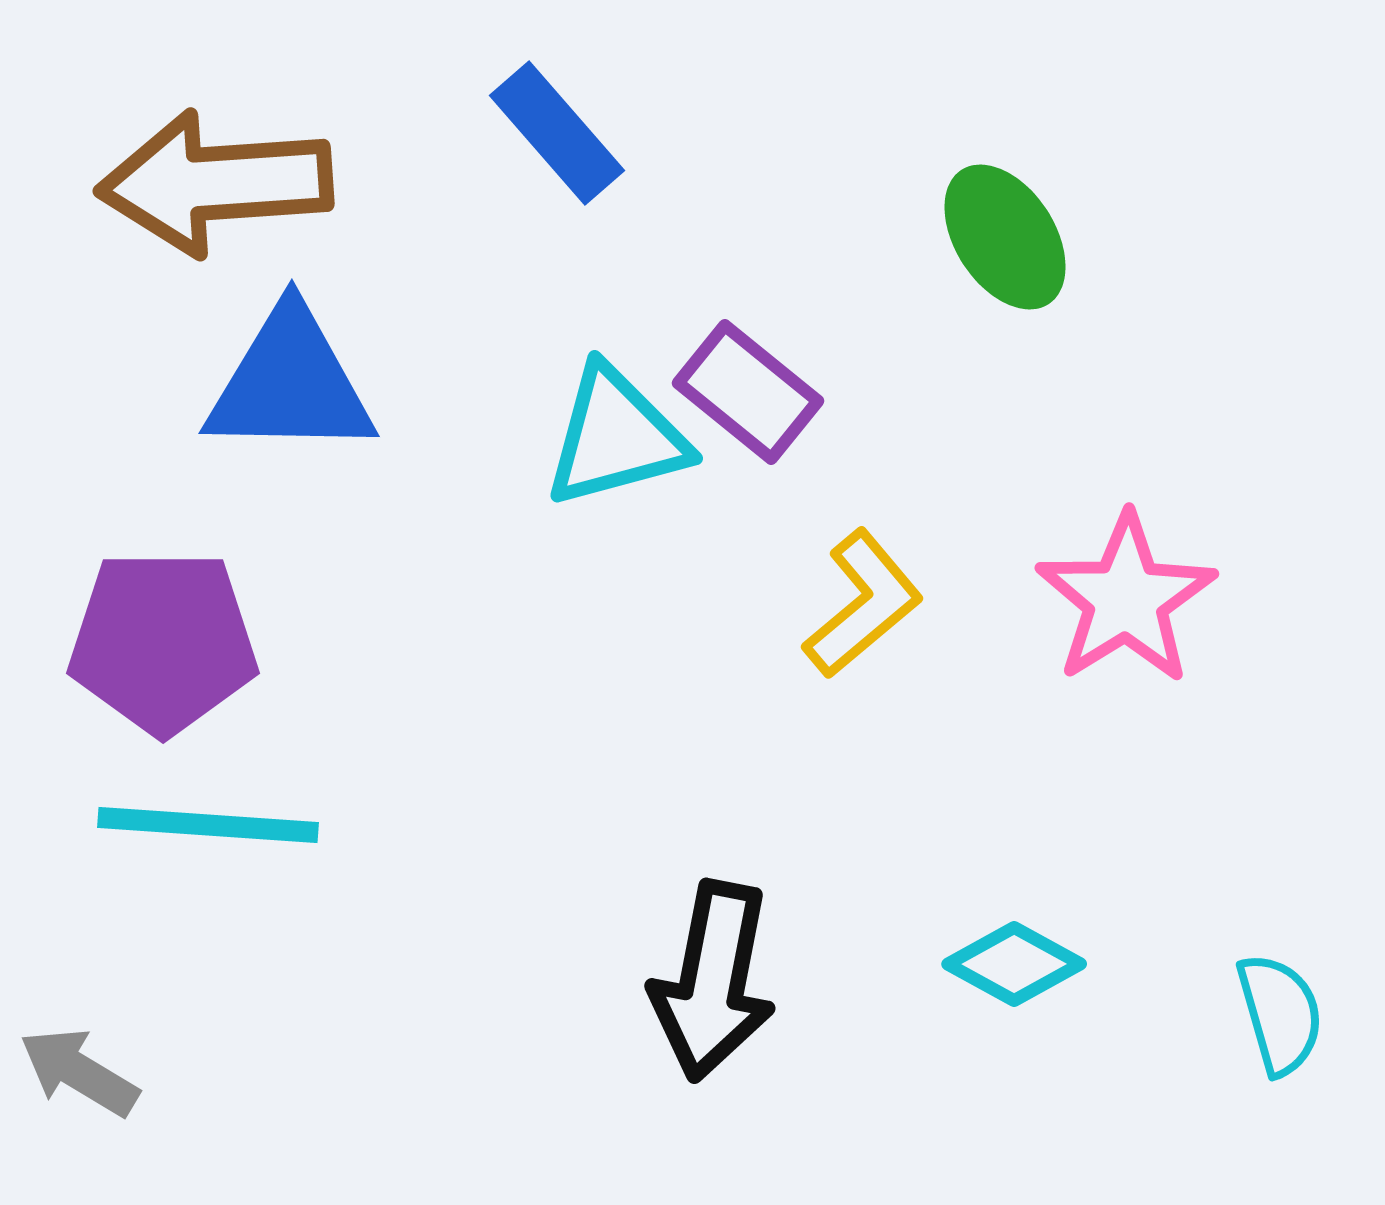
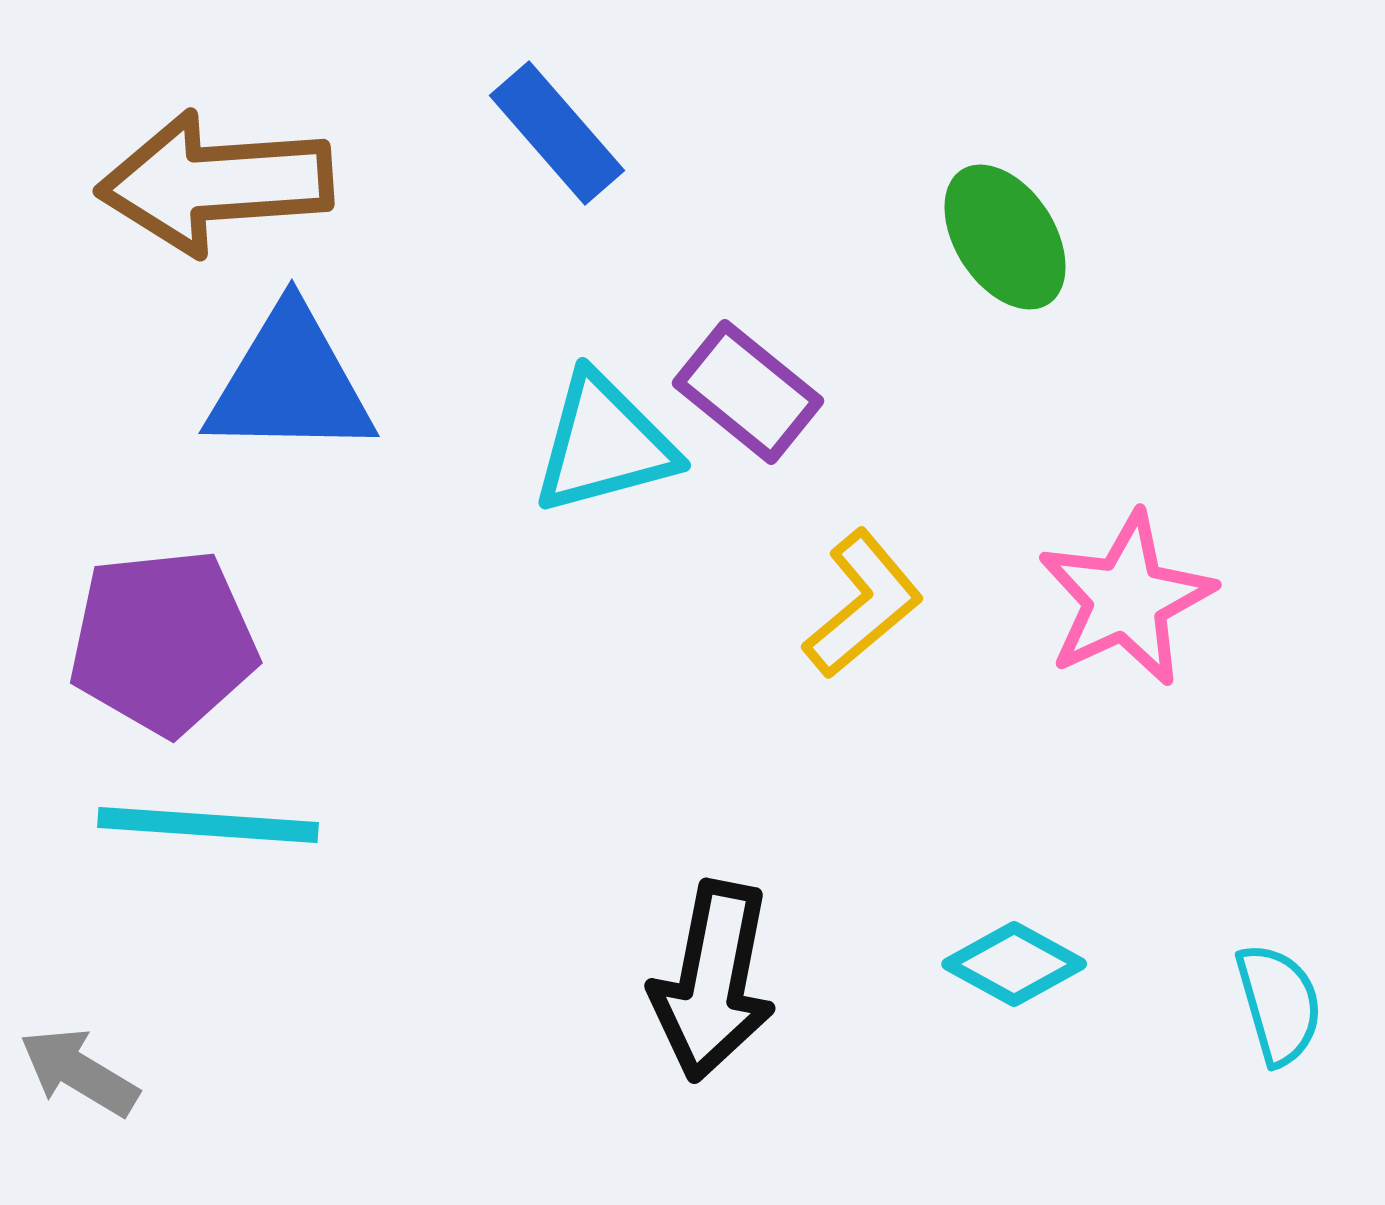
cyan triangle: moved 12 px left, 7 px down
pink star: rotated 7 degrees clockwise
purple pentagon: rotated 6 degrees counterclockwise
cyan semicircle: moved 1 px left, 10 px up
